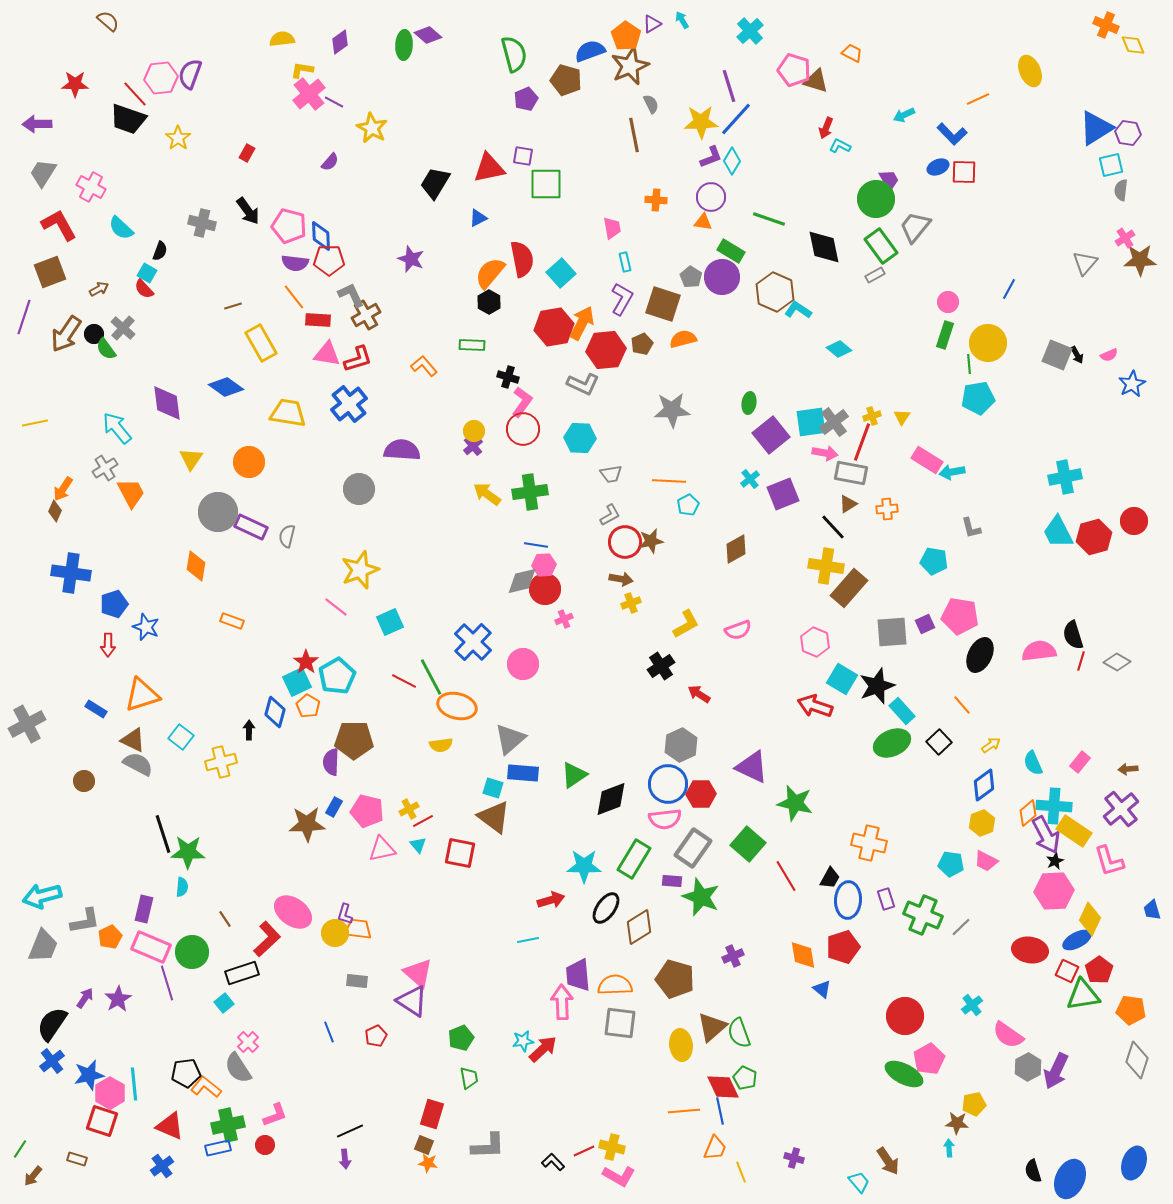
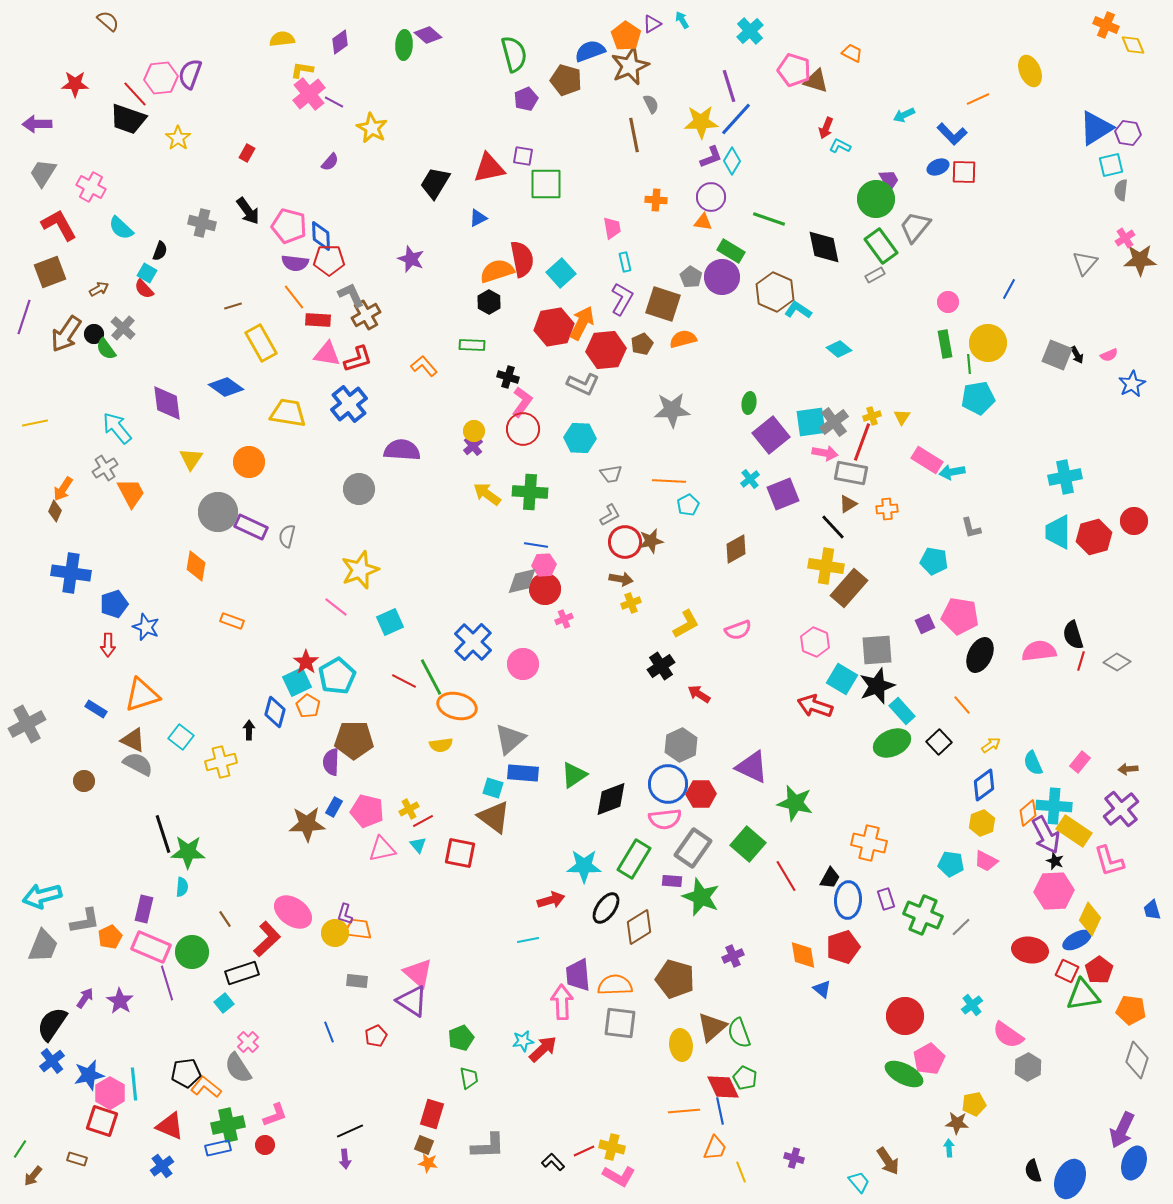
orange semicircle at (490, 273): moved 7 px right, 2 px up; rotated 32 degrees clockwise
green rectangle at (945, 335): moved 9 px down; rotated 28 degrees counterclockwise
green cross at (530, 492): rotated 12 degrees clockwise
cyan trapezoid at (1058, 532): rotated 27 degrees clockwise
gray square at (892, 632): moved 15 px left, 18 px down
black star at (1055, 861): rotated 24 degrees counterclockwise
purple star at (118, 999): moved 2 px right, 2 px down; rotated 8 degrees counterclockwise
purple arrow at (1056, 1071): moved 66 px right, 59 px down
